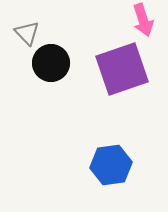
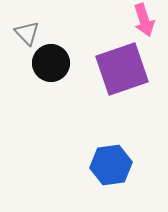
pink arrow: moved 1 px right
